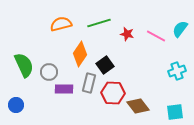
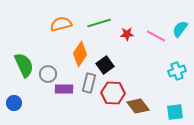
red star: rotated 16 degrees counterclockwise
gray circle: moved 1 px left, 2 px down
blue circle: moved 2 px left, 2 px up
